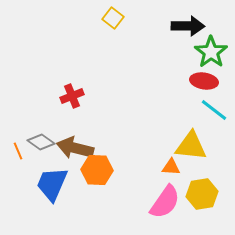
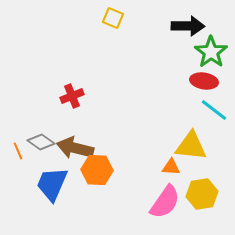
yellow square: rotated 15 degrees counterclockwise
